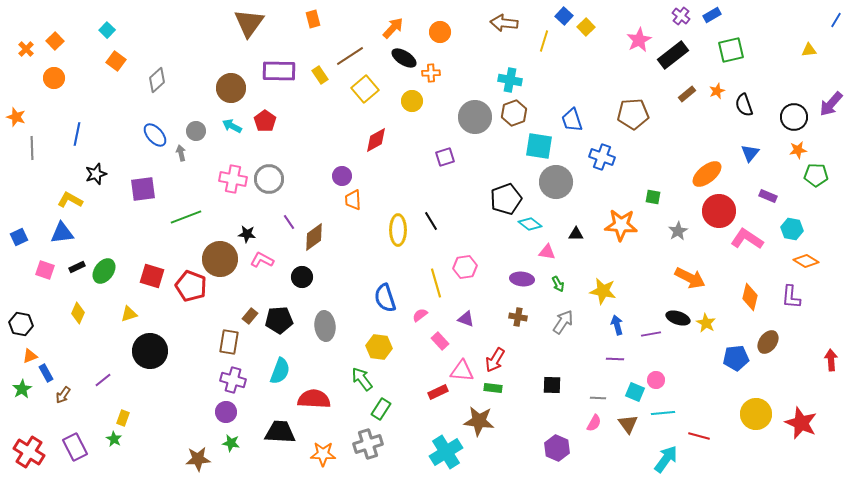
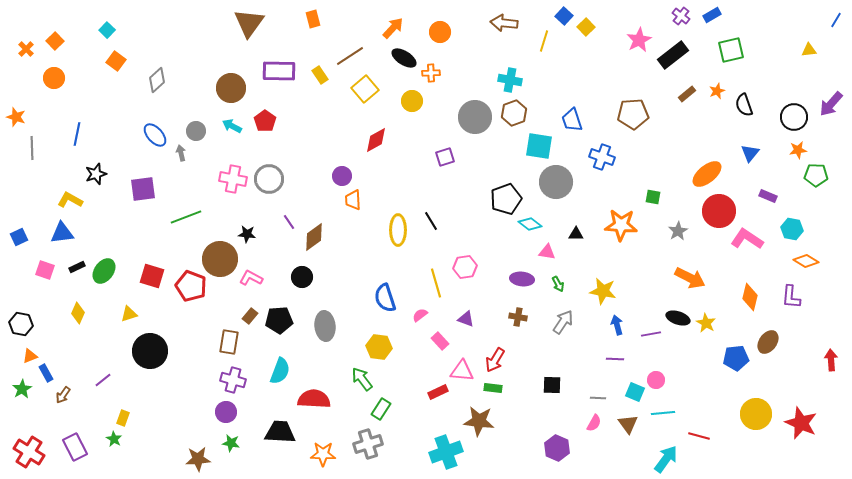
pink L-shape at (262, 260): moved 11 px left, 18 px down
cyan cross at (446, 452): rotated 12 degrees clockwise
